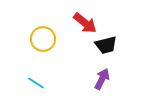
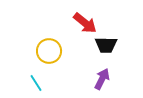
yellow circle: moved 6 px right, 12 px down
black trapezoid: rotated 15 degrees clockwise
cyan line: rotated 24 degrees clockwise
